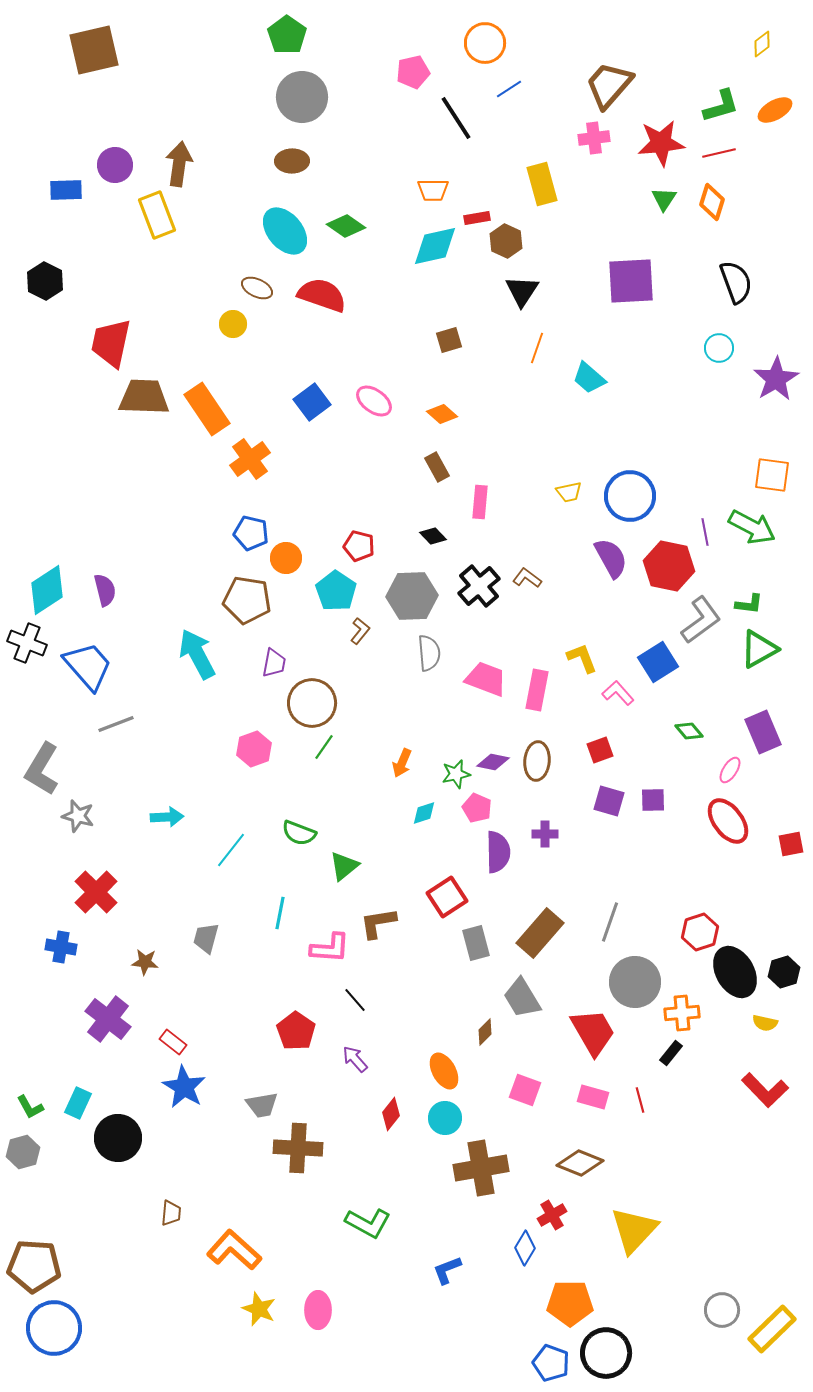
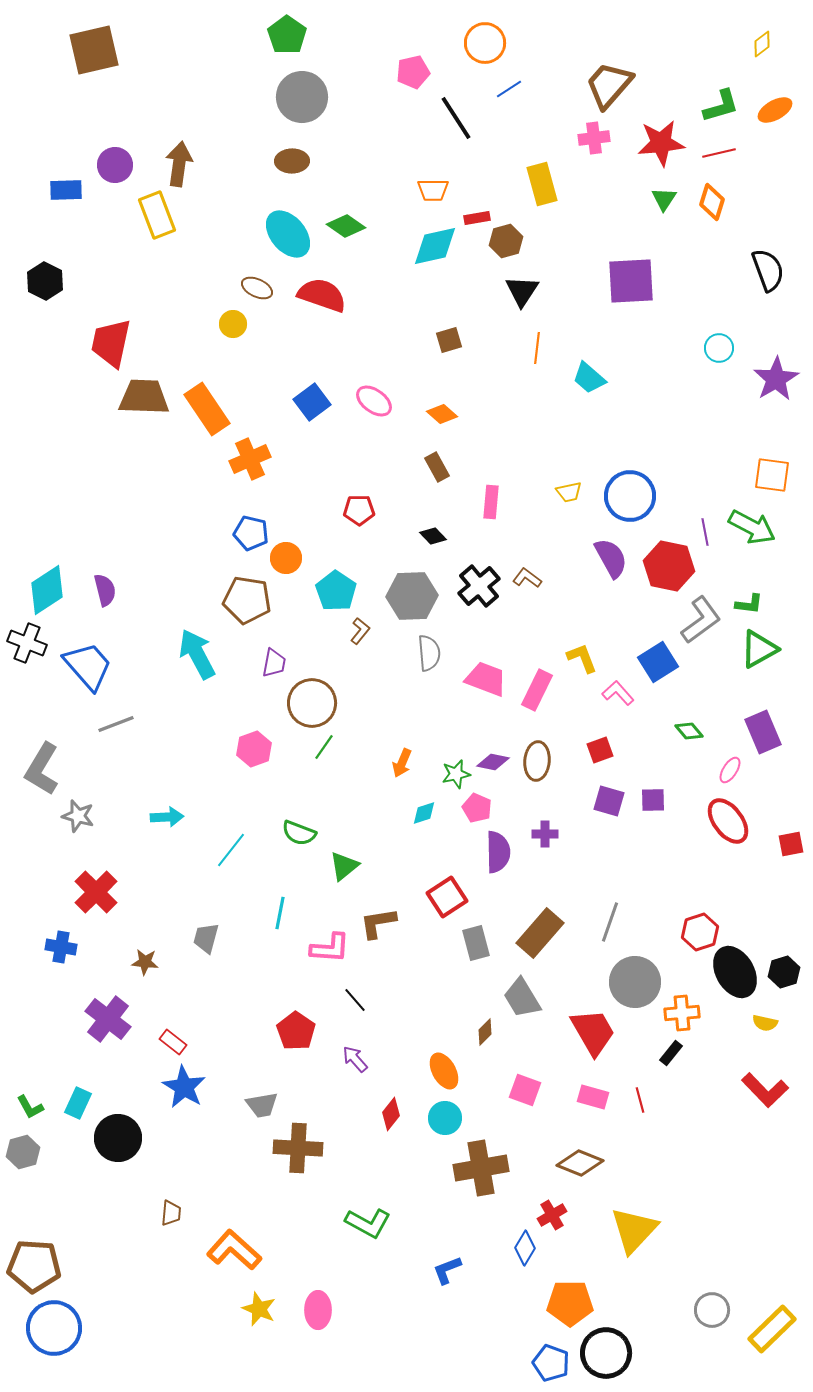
cyan ellipse at (285, 231): moved 3 px right, 3 px down
brown hexagon at (506, 241): rotated 20 degrees clockwise
black semicircle at (736, 282): moved 32 px right, 12 px up
orange line at (537, 348): rotated 12 degrees counterclockwise
orange cross at (250, 459): rotated 12 degrees clockwise
pink rectangle at (480, 502): moved 11 px right
red pentagon at (359, 546): moved 36 px up; rotated 16 degrees counterclockwise
pink rectangle at (537, 690): rotated 15 degrees clockwise
gray circle at (722, 1310): moved 10 px left
